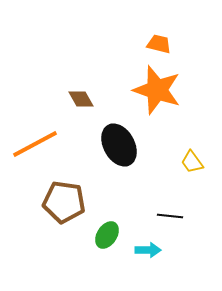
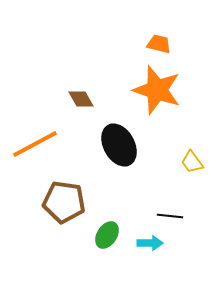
cyan arrow: moved 2 px right, 7 px up
